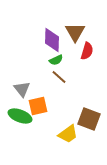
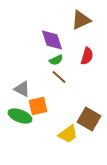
brown triangle: moved 6 px right, 12 px up; rotated 35 degrees clockwise
purple diamond: rotated 20 degrees counterclockwise
red semicircle: moved 5 px down
gray triangle: rotated 24 degrees counterclockwise
brown square: rotated 10 degrees clockwise
